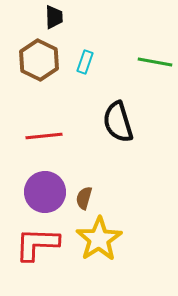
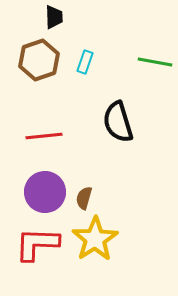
brown hexagon: rotated 15 degrees clockwise
yellow star: moved 4 px left
